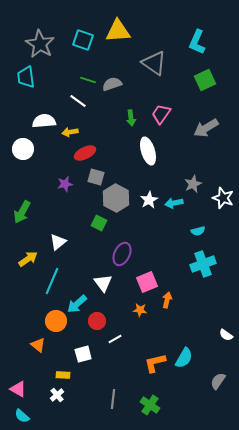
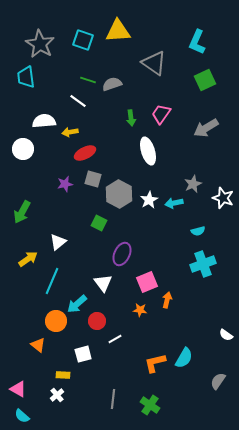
gray square at (96, 177): moved 3 px left, 2 px down
gray hexagon at (116, 198): moved 3 px right, 4 px up
